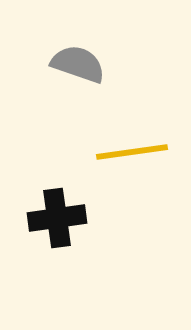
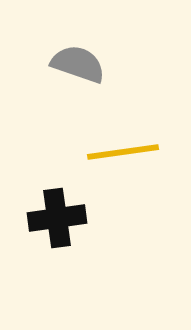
yellow line: moved 9 px left
